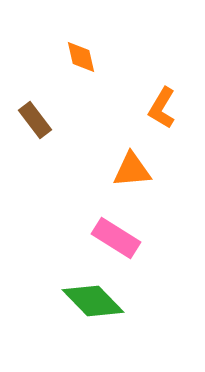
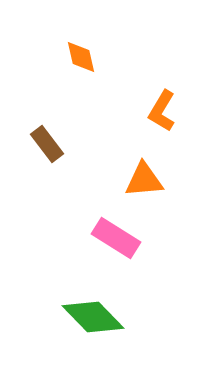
orange L-shape: moved 3 px down
brown rectangle: moved 12 px right, 24 px down
orange triangle: moved 12 px right, 10 px down
green diamond: moved 16 px down
